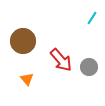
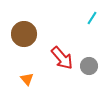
brown circle: moved 1 px right, 7 px up
red arrow: moved 1 px right, 2 px up
gray circle: moved 1 px up
